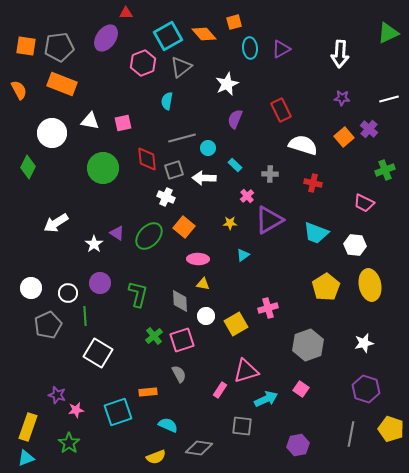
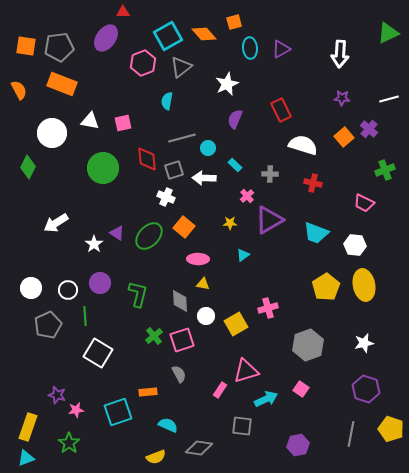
red triangle at (126, 13): moved 3 px left, 1 px up
yellow ellipse at (370, 285): moved 6 px left
white circle at (68, 293): moved 3 px up
